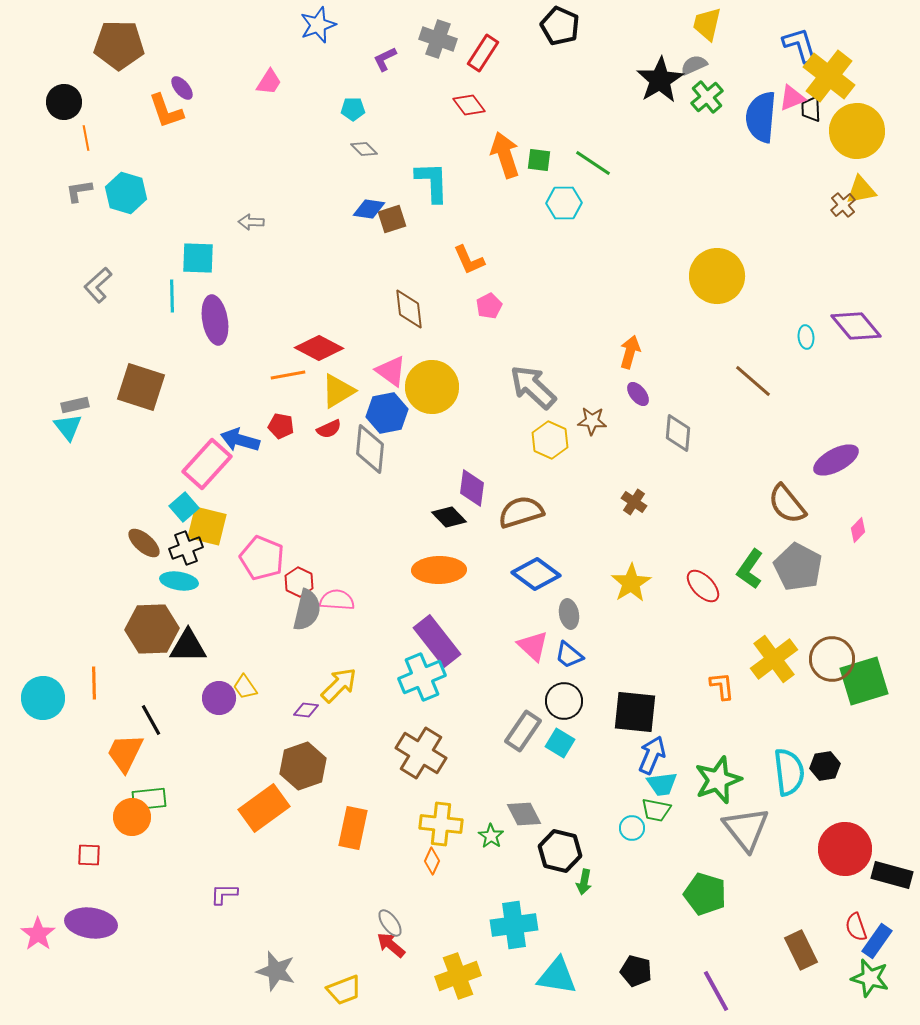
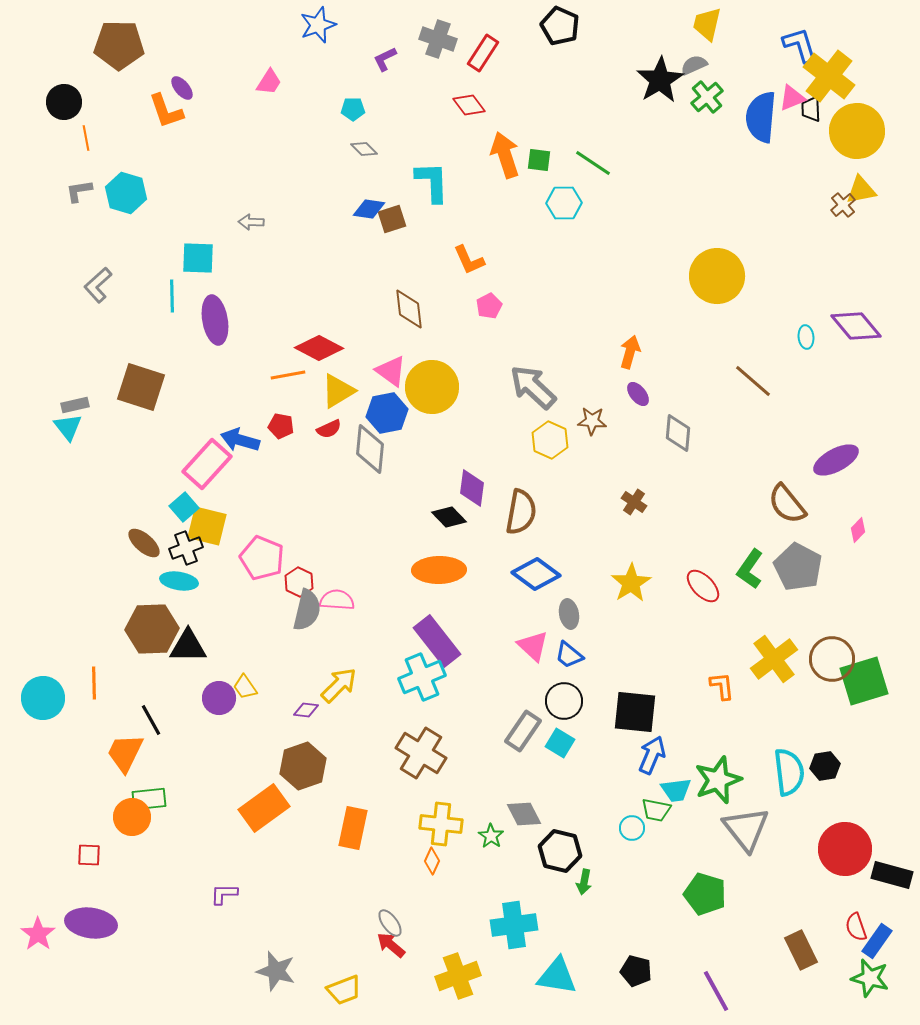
brown semicircle at (521, 512): rotated 117 degrees clockwise
cyan trapezoid at (662, 784): moved 14 px right, 6 px down
